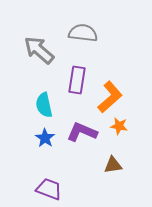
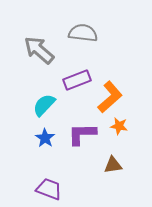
purple rectangle: rotated 60 degrees clockwise
cyan semicircle: rotated 55 degrees clockwise
purple L-shape: moved 2 px down; rotated 24 degrees counterclockwise
